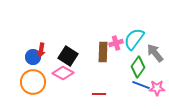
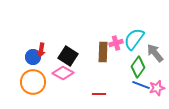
pink star: rotated 14 degrees counterclockwise
